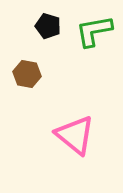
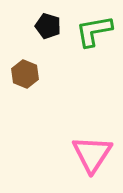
brown hexagon: moved 2 px left; rotated 12 degrees clockwise
pink triangle: moved 17 px right, 19 px down; rotated 24 degrees clockwise
